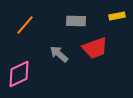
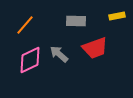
pink diamond: moved 11 px right, 14 px up
